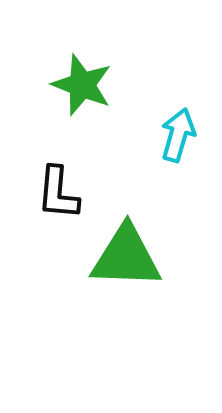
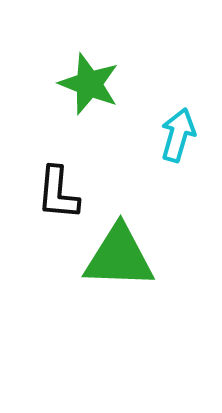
green star: moved 7 px right, 1 px up
green triangle: moved 7 px left
